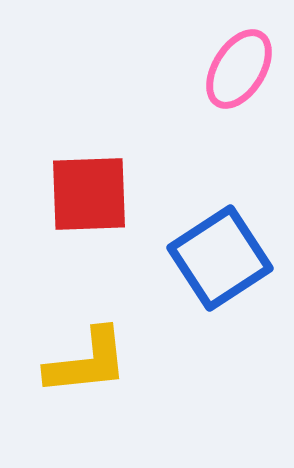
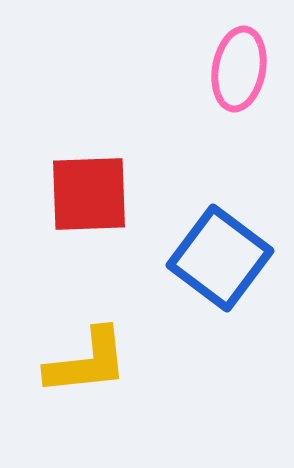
pink ellipse: rotated 22 degrees counterclockwise
blue square: rotated 20 degrees counterclockwise
